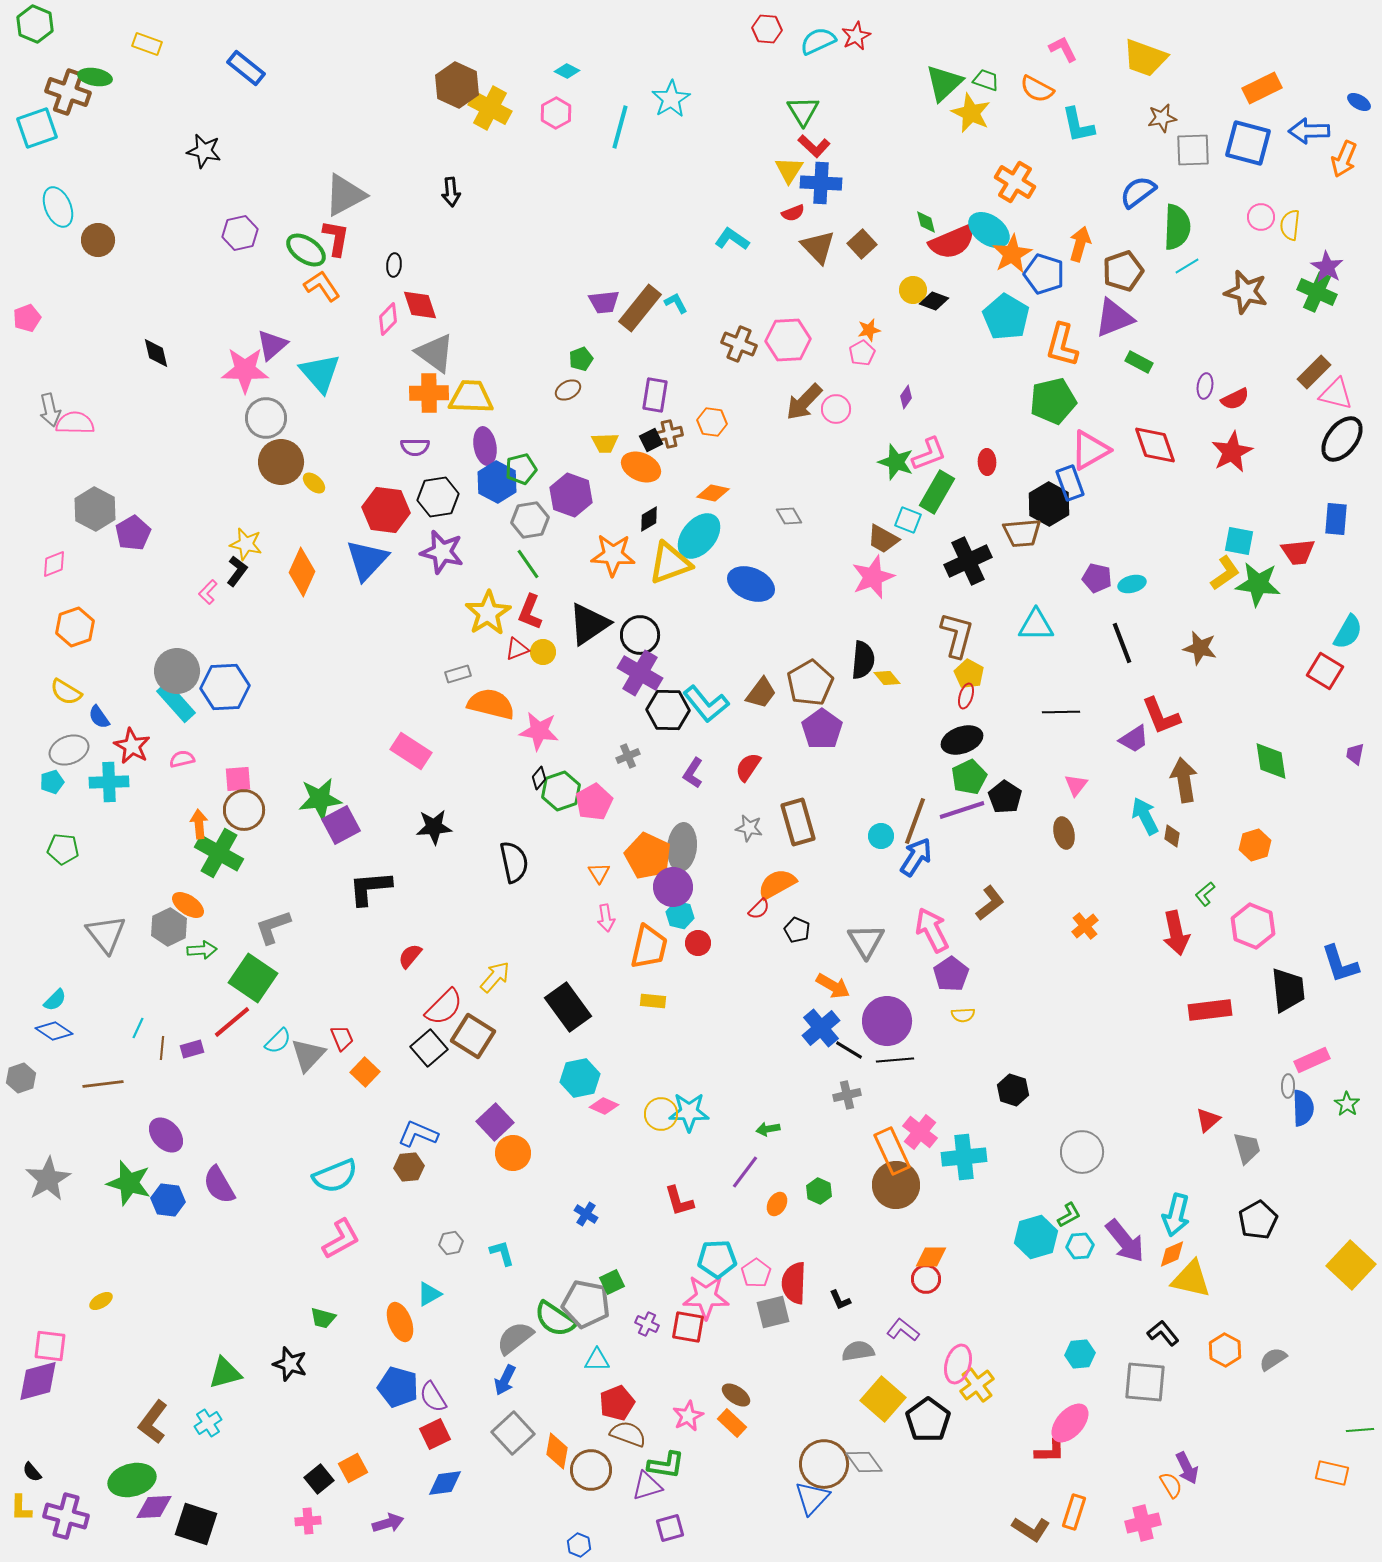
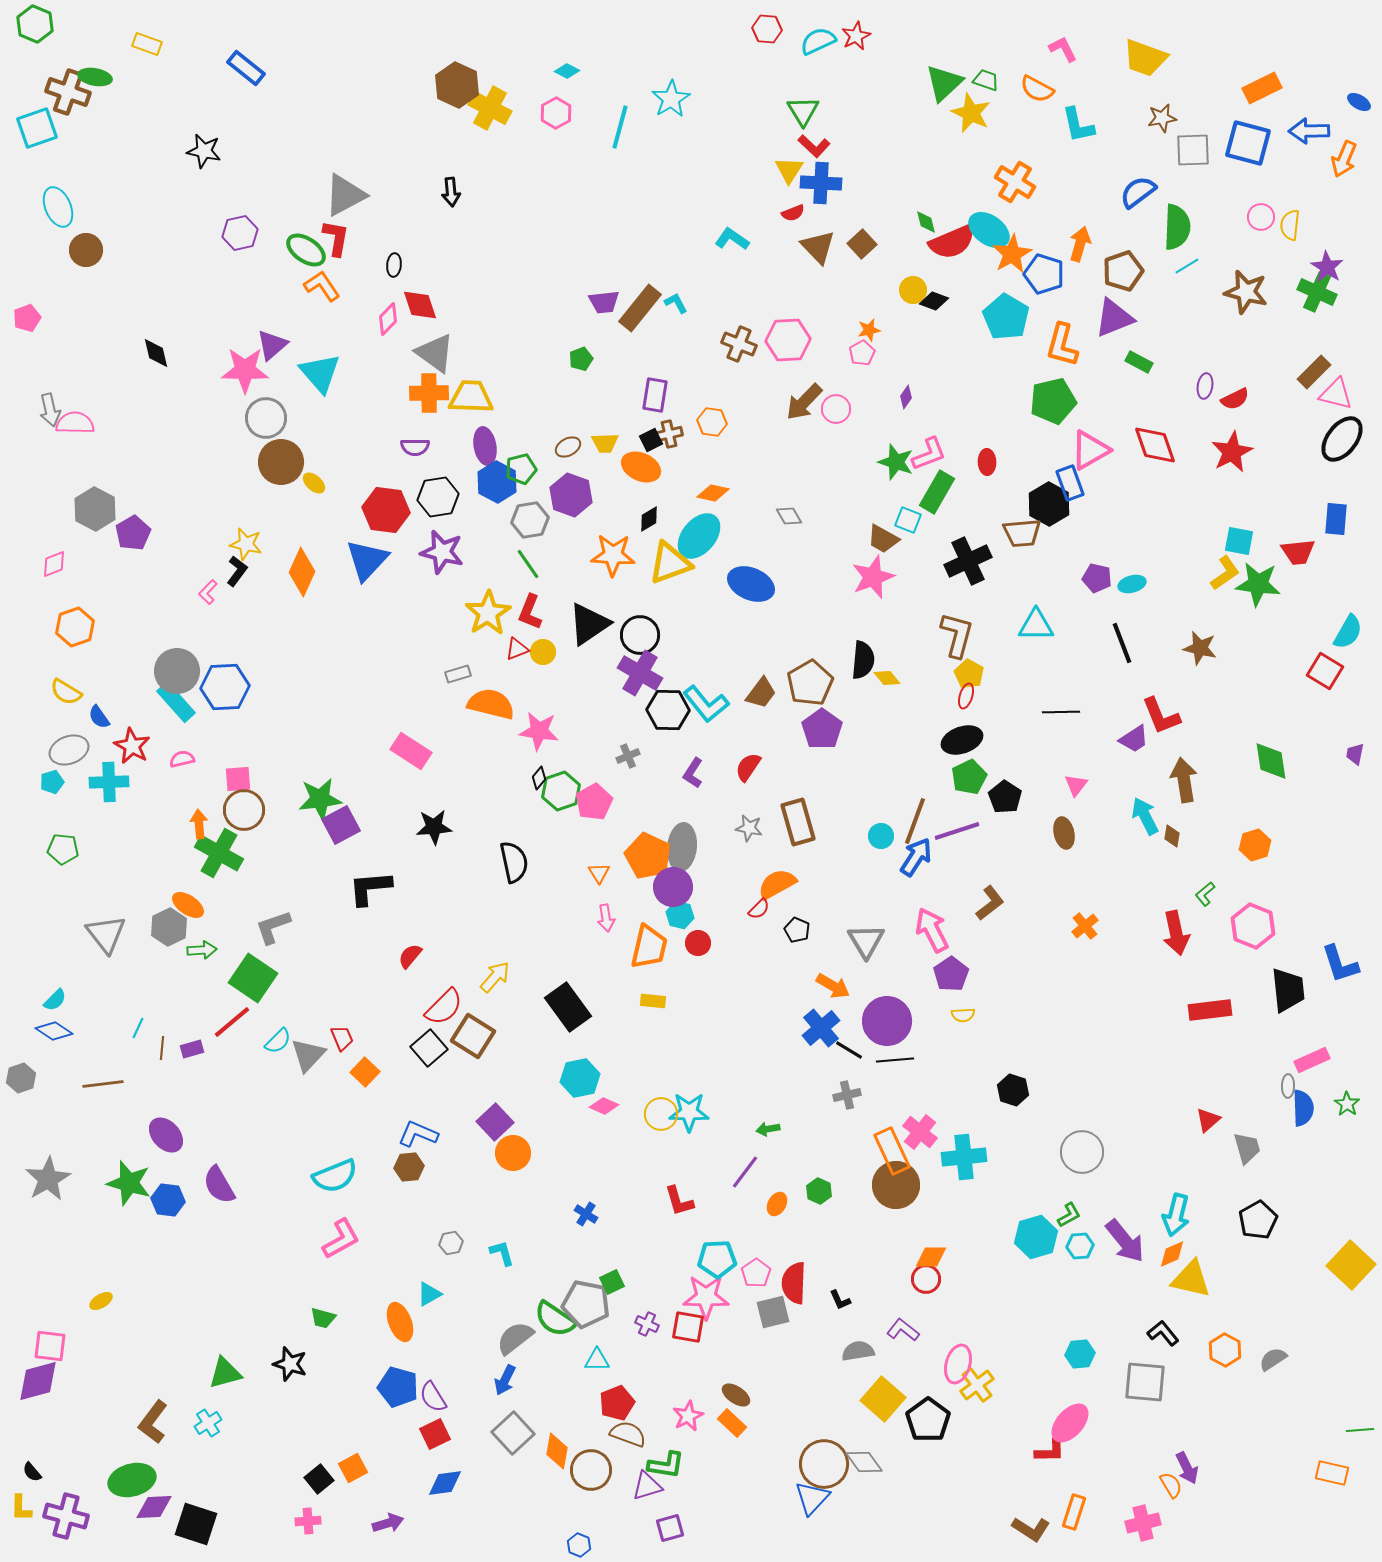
brown circle at (98, 240): moved 12 px left, 10 px down
brown ellipse at (568, 390): moved 57 px down
purple line at (962, 810): moved 5 px left, 21 px down
